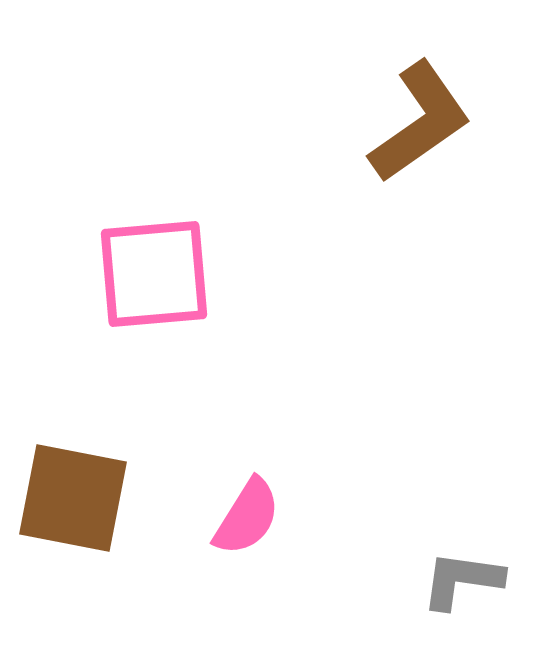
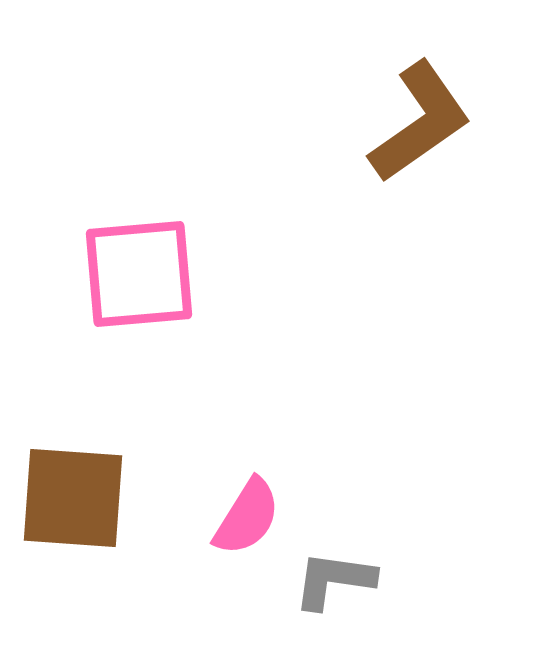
pink square: moved 15 px left
brown square: rotated 7 degrees counterclockwise
gray L-shape: moved 128 px left
